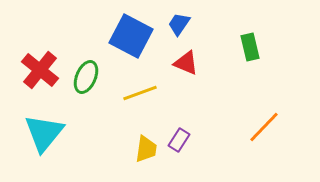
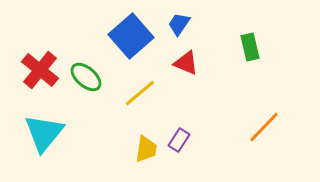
blue square: rotated 21 degrees clockwise
green ellipse: rotated 72 degrees counterclockwise
yellow line: rotated 20 degrees counterclockwise
